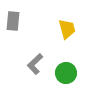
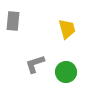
gray L-shape: rotated 25 degrees clockwise
green circle: moved 1 px up
